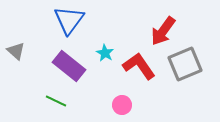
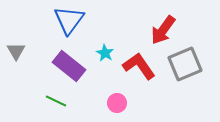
red arrow: moved 1 px up
gray triangle: rotated 18 degrees clockwise
pink circle: moved 5 px left, 2 px up
